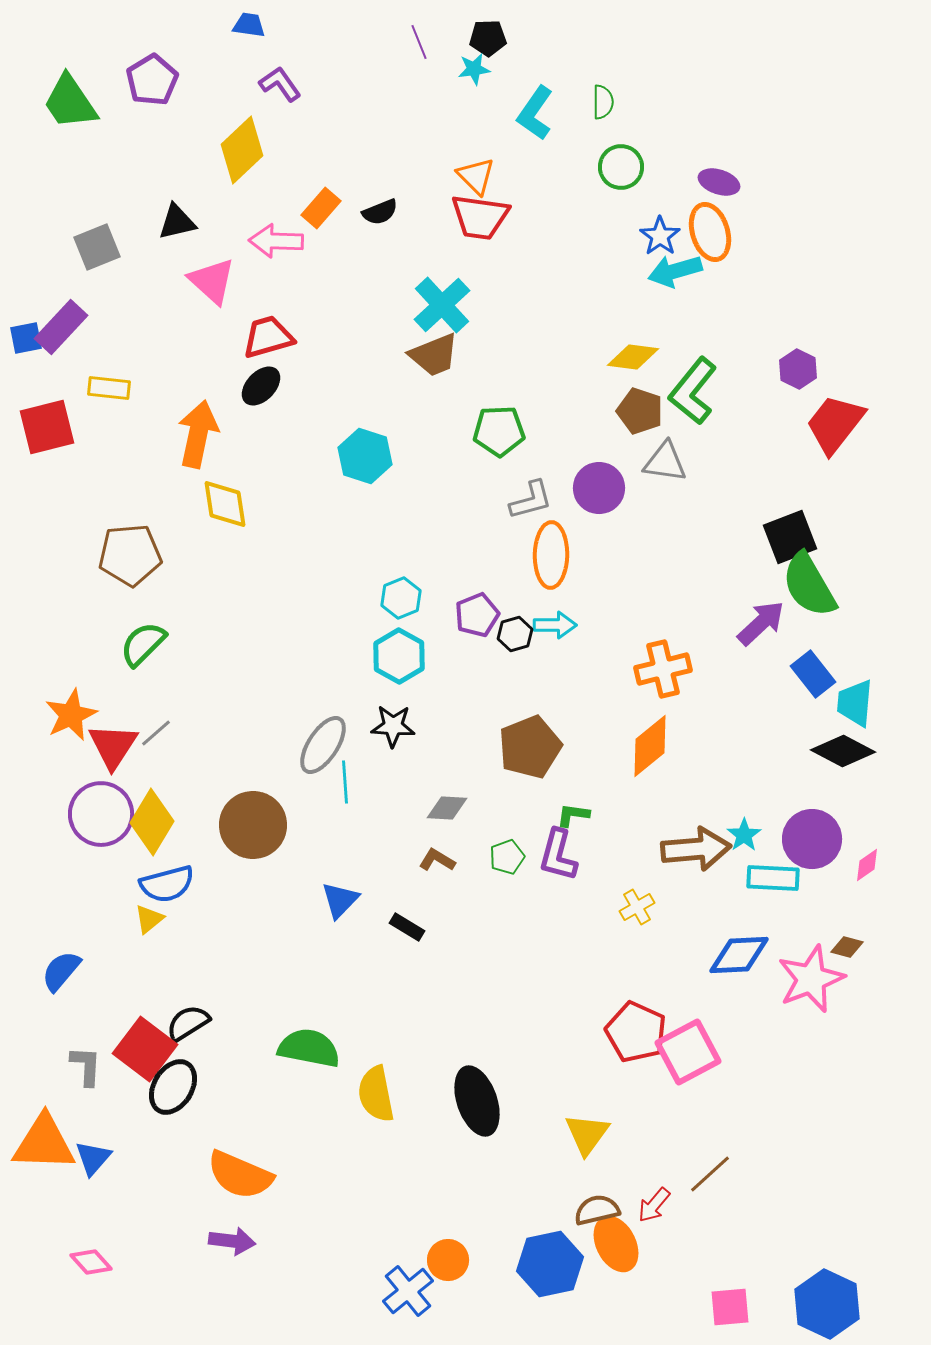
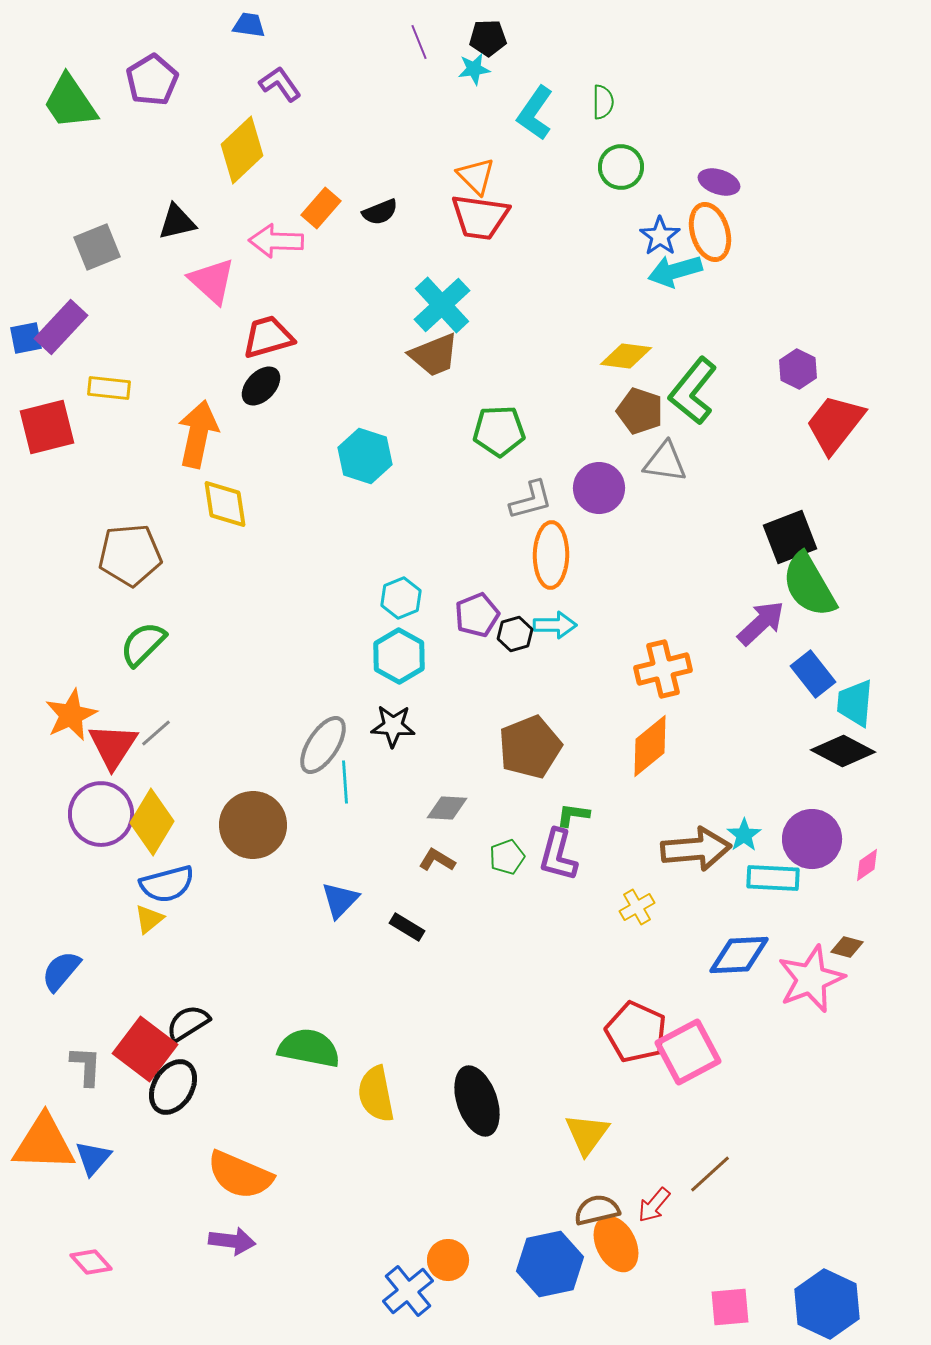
yellow diamond at (633, 357): moved 7 px left, 1 px up
